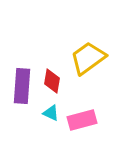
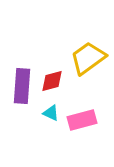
red diamond: rotated 65 degrees clockwise
